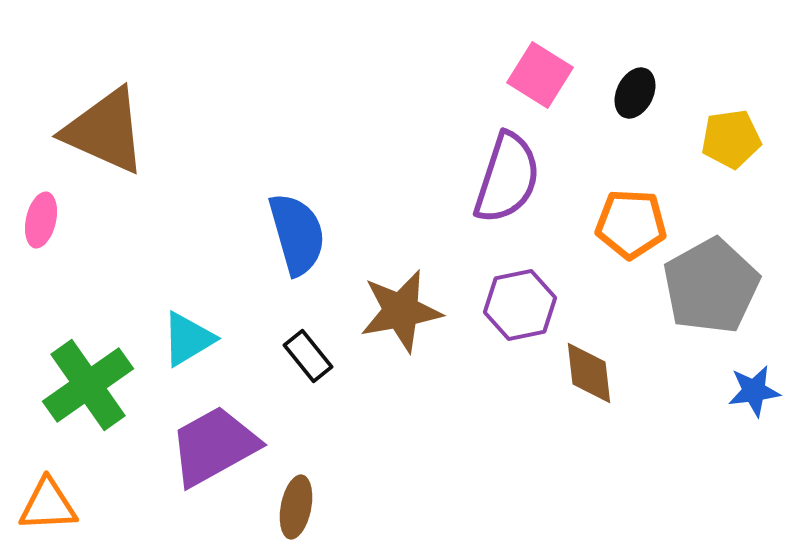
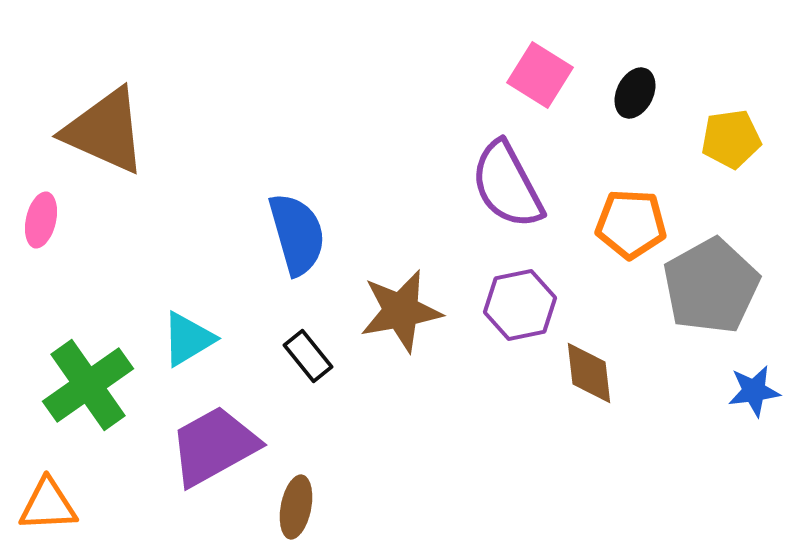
purple semicircle: moved 7 px down; rotated 134 degrees clockwise
